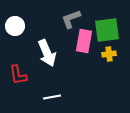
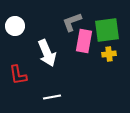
gray L-shape: moved 1 px right, 3 px down
